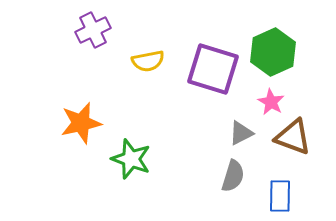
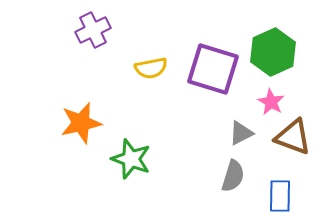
yellow semicircle: moved 3 px right, 7 px down
